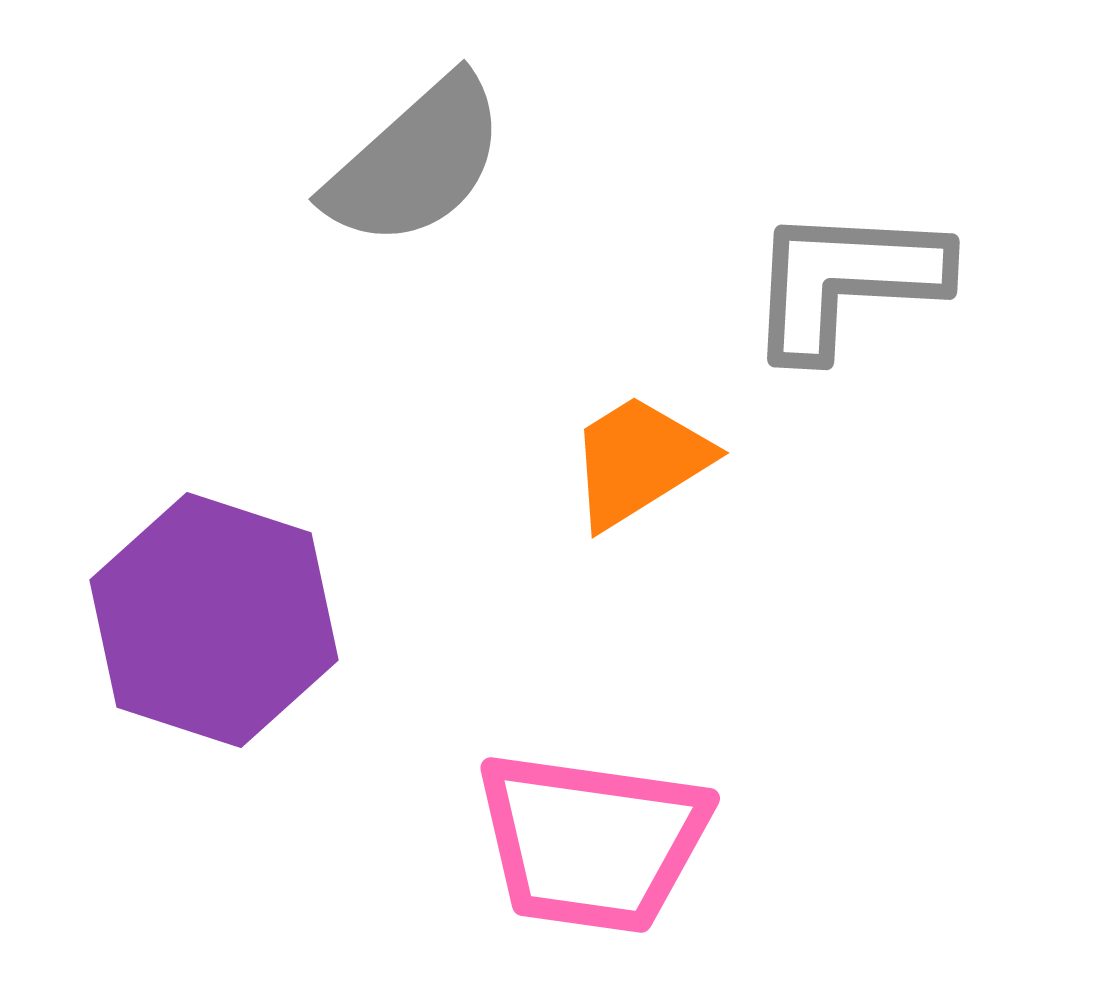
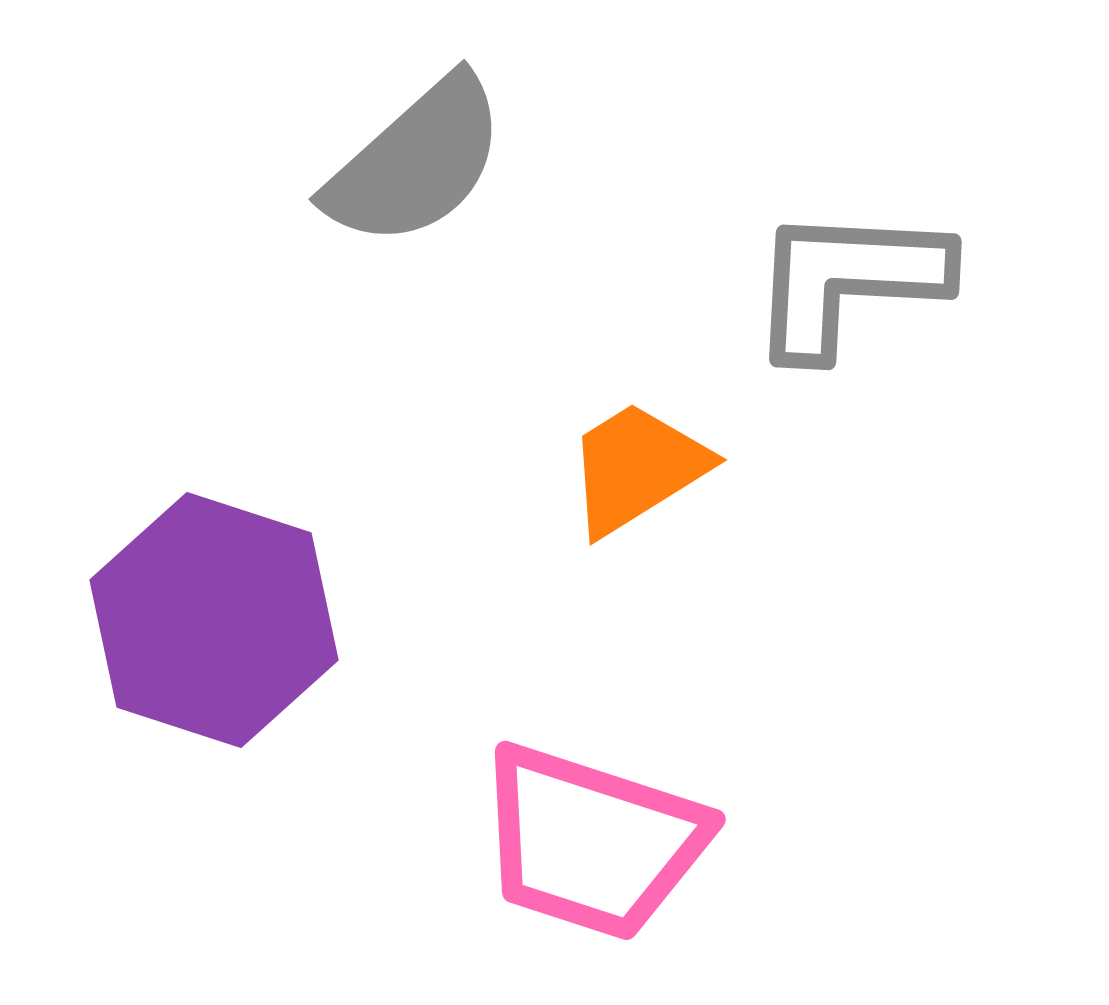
gray L-shape: moved 2 px right
orange trapezoid: moved 2 px left, 7 px down
pink trapezoid: rotated 10 degrees clockwise
